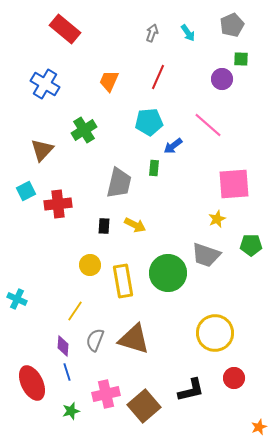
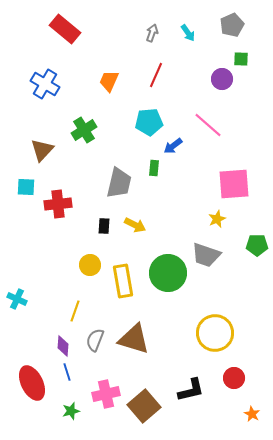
red line at (158, 77): moved 2 px left, 2 px up
cyan square at (26, 191): moved 4 px up; rotated 30 degrees clockwise
green pentagon at (251, 245): moved 6 px right
yellow line at (75, 311): rotated 15 degrees counterclockwise
orange star at (259, 427): moved 7 px left, 13 px up; rotated 21 degrees counterclockwise
